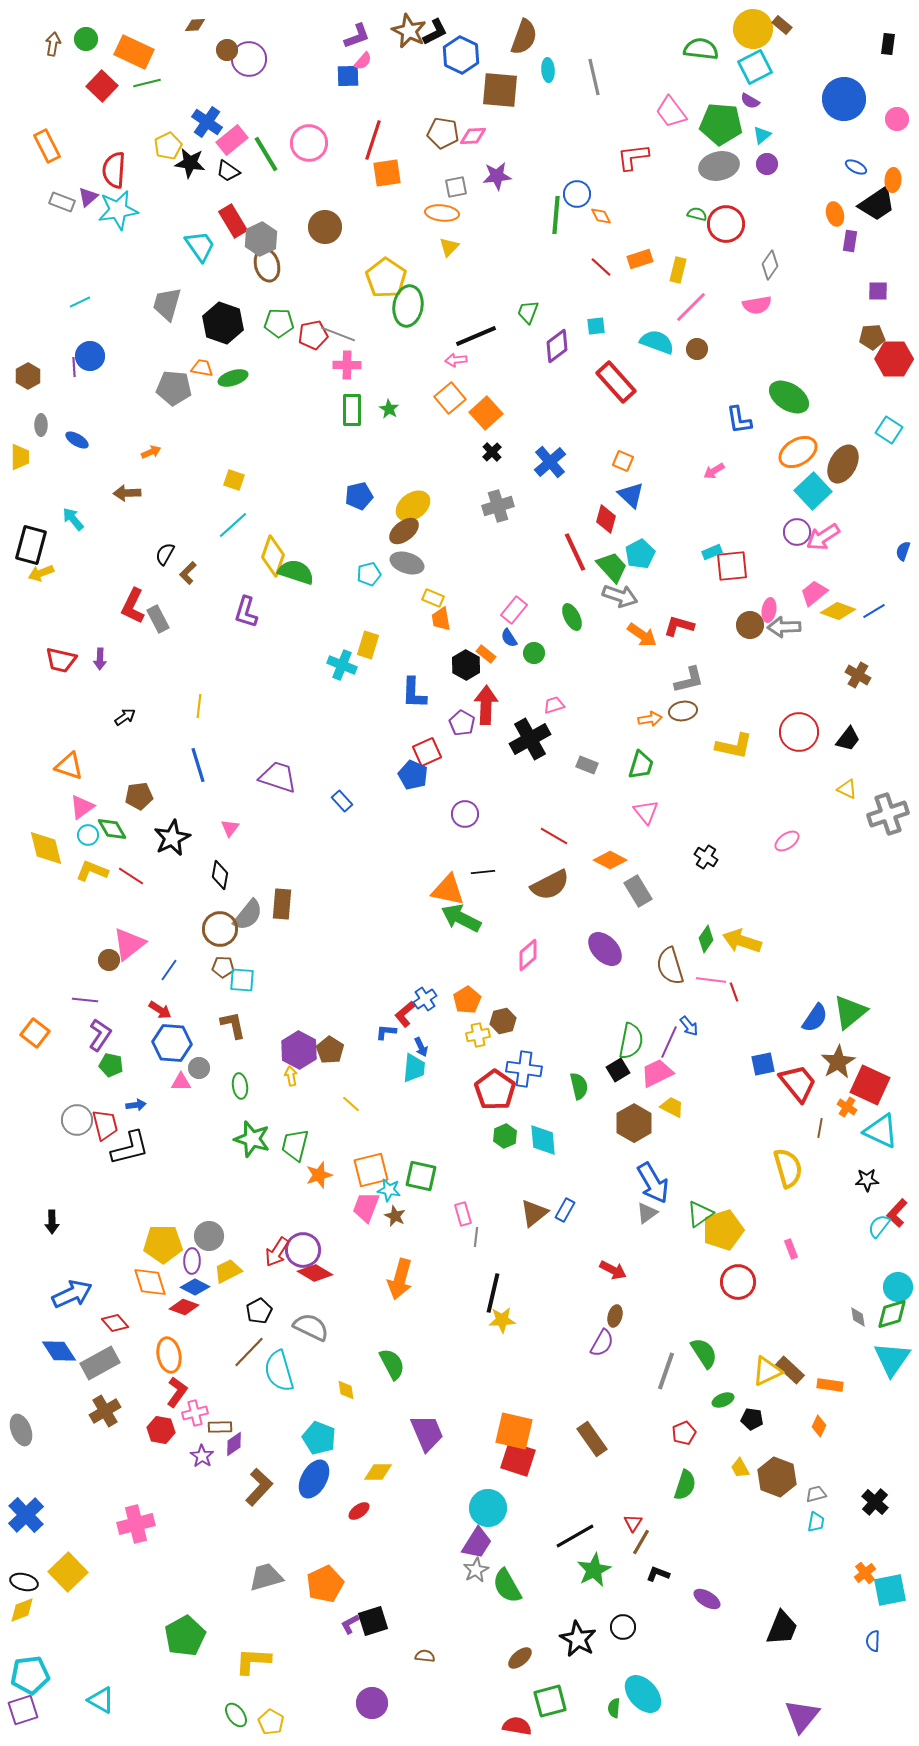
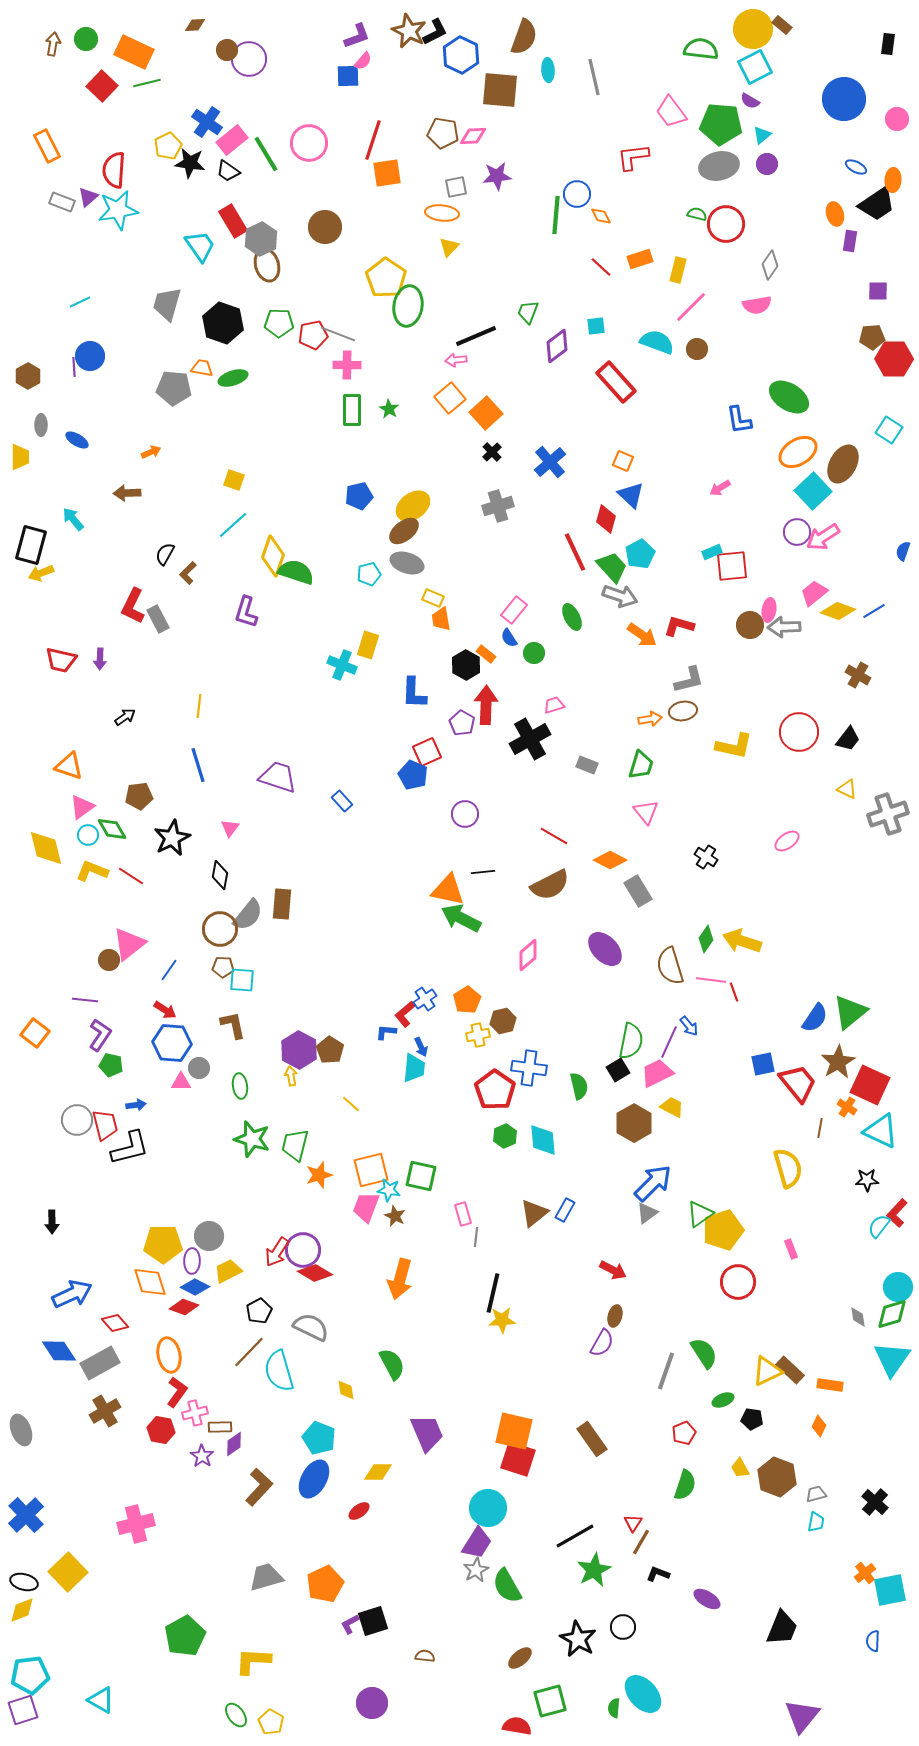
pink arrow at (714, 471): moved 6 px right, 17 px down
red arrow at (160, 1010): moved 5 px right
blue cross at (524, 1069): moved 5 px right, 1 px up
blue arrow at (653, 1183): rotated 105 degrees counterclockwise
